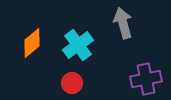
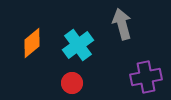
gray arrow: moved 1 px left, 1 px down
purple cross: moved 2 px up
